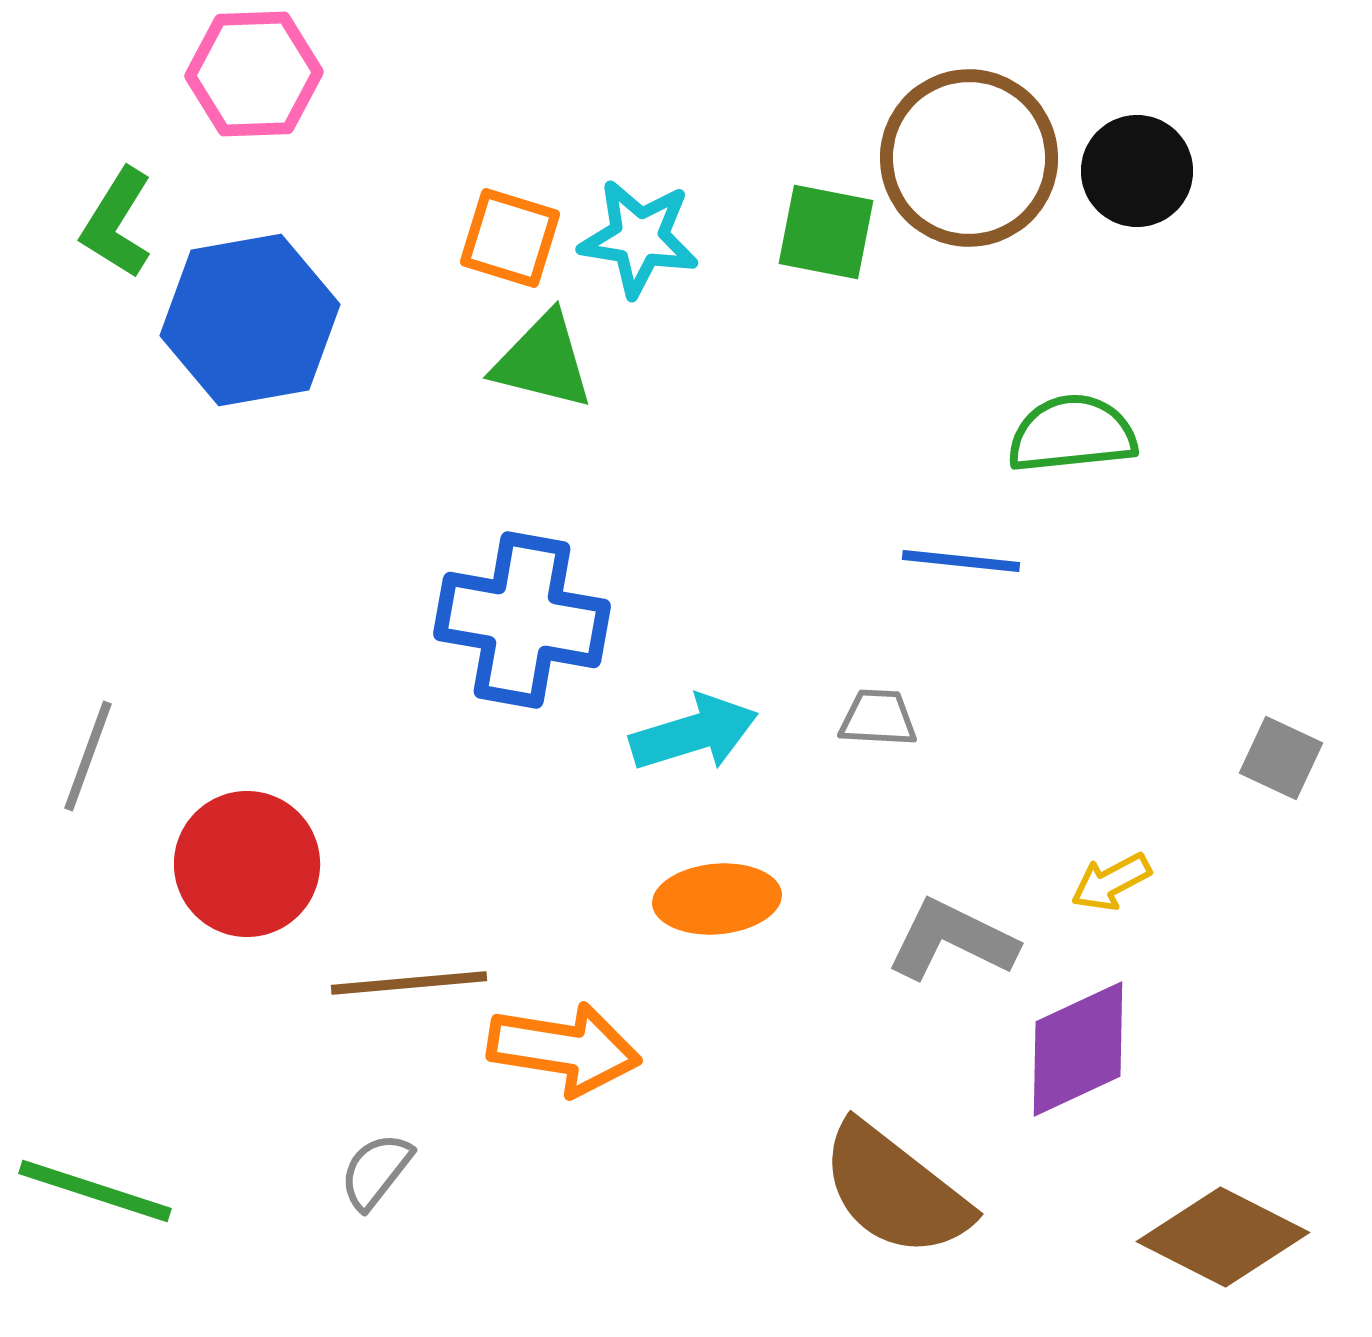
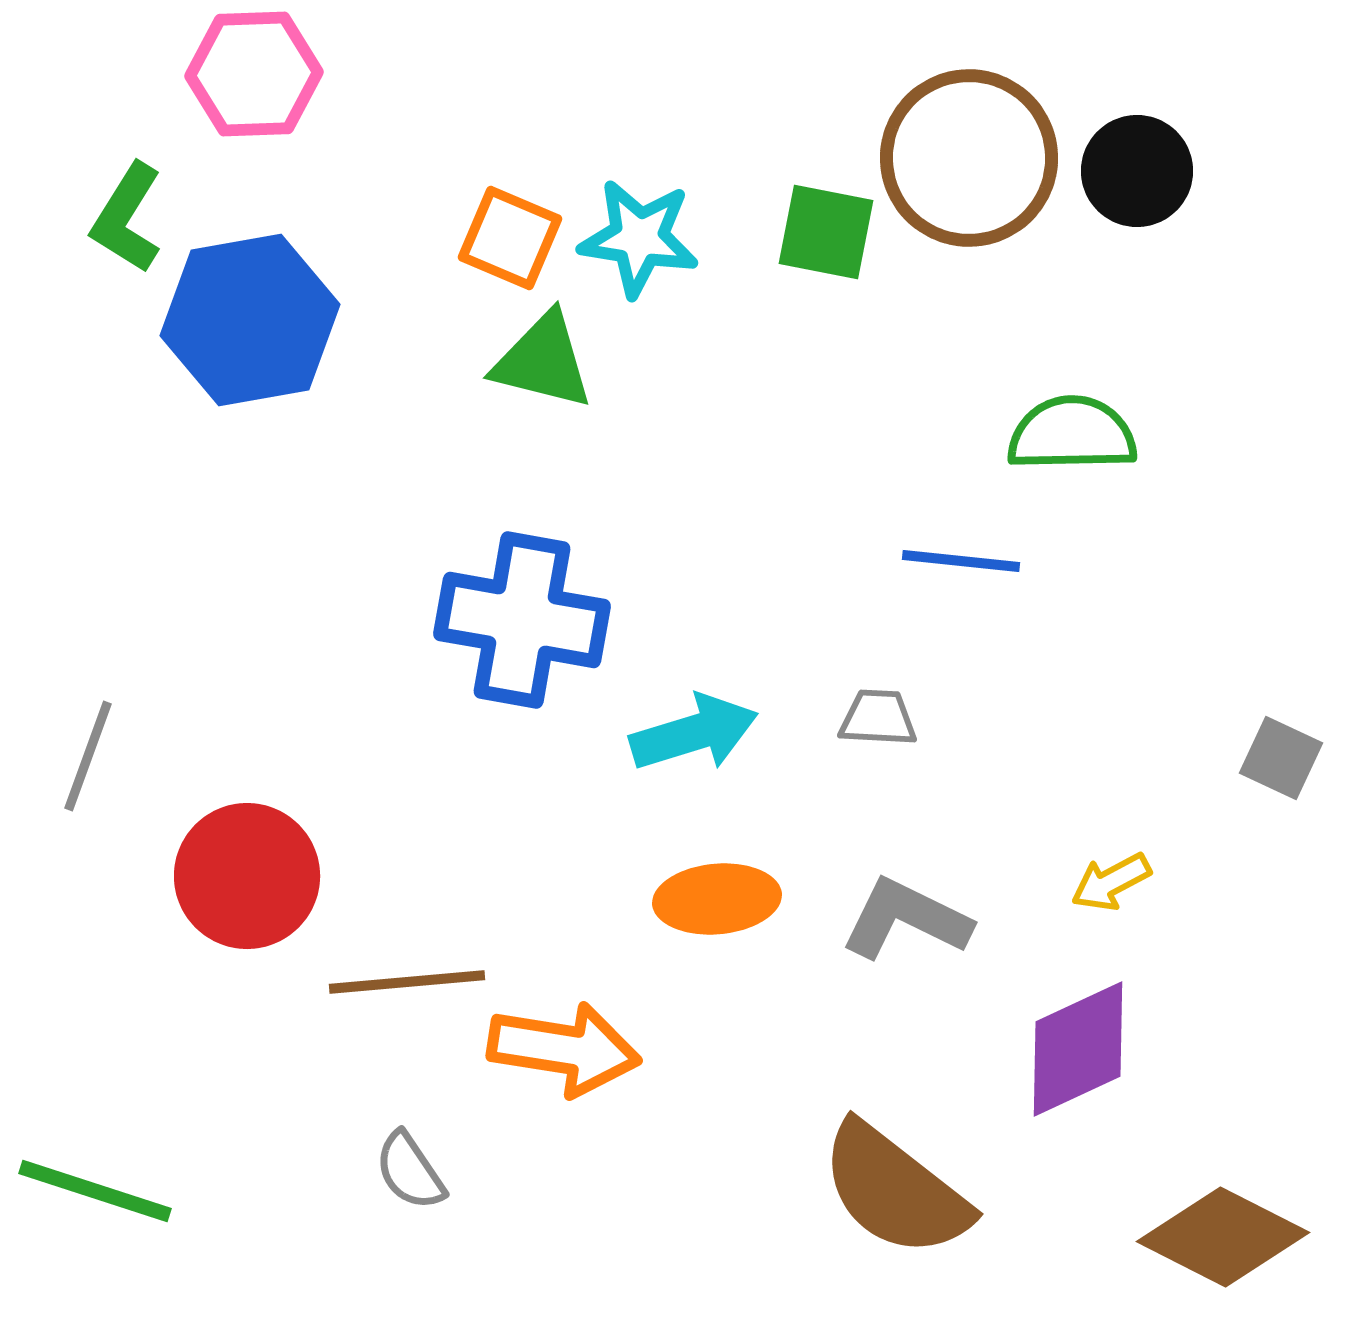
green L-shape: moved 10 px right, 5 px up
orange square: rotated 6 degrees clockwise
green semicircle: rotated 5 degrees clockwise
red circle: moved 12 px down
gray L-shape: moved 46 px left, 21 px up
brown line: moved 2 px left, 1 px up
gray semicircle: moved 34 px right; rotated 72 degrees counterclockwise
